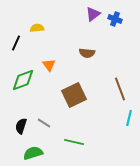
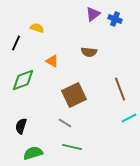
yellow semicircle: rotated 24 degrees clockwise
brown semicircle: moved 2 px right, 1 px up
orange triangle: moved 3 px right, 4 px up; rotated 24 degrees counterclockwise
cyan line: rotated 49 degrees clockwise
gray line: moved 21 px right
green line: moved 2 px left, 5 px down
